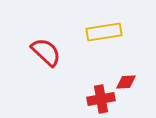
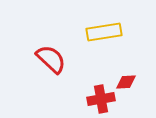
red semicircle: moved 5 px right, 7 px down
